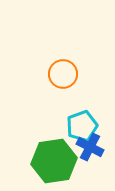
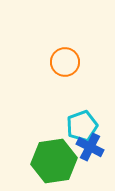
orange circle: moved 2 px right, 12 px up
